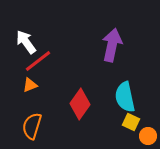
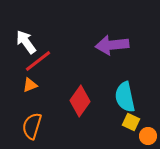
purple arrow: rotated 108 degrees counterclockwise
red diamond: moved 3 px up
